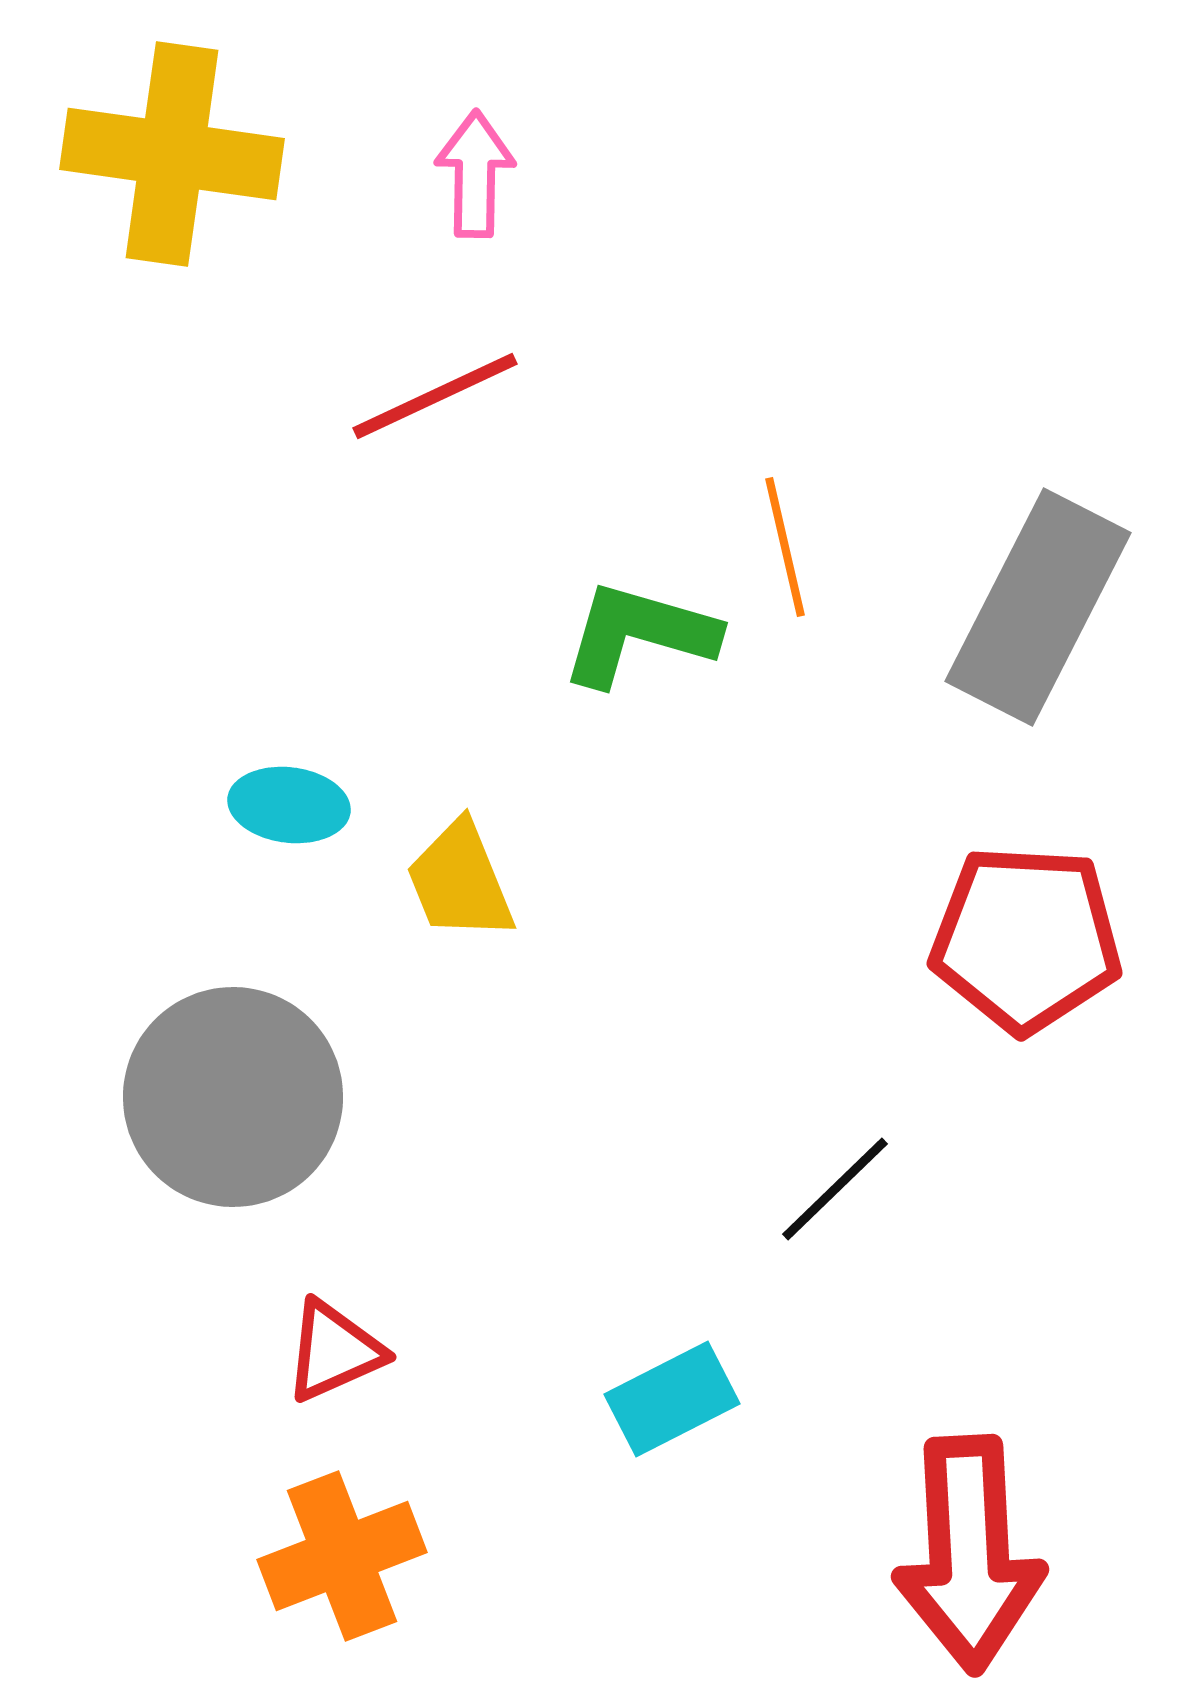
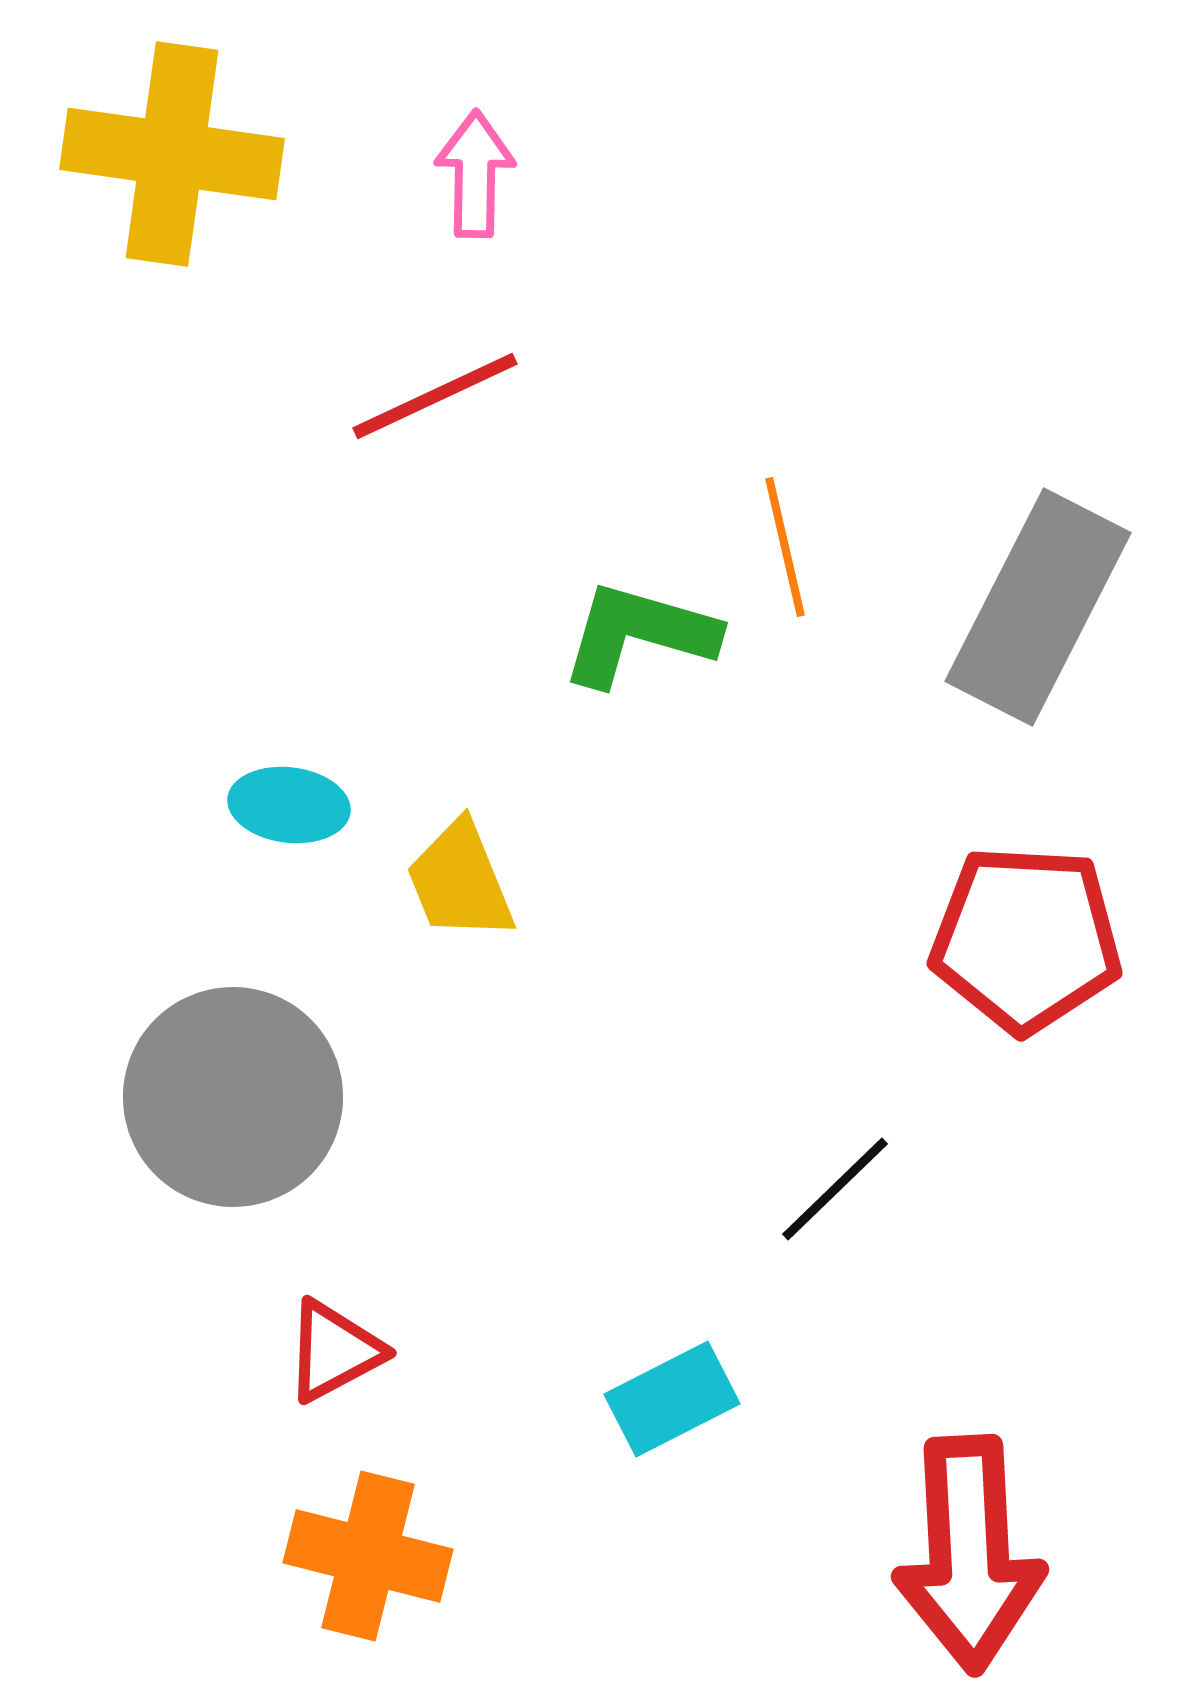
red triangle: rotated 4 degrees counterclockwise
orange cross: moved 26 px right; rotated 35 degrees clockwise
